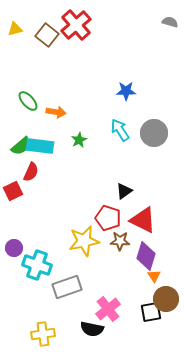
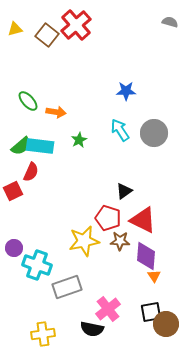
purple diamond: rotated 12 degrees counterclockwise
brown circle: moved 25 px down
